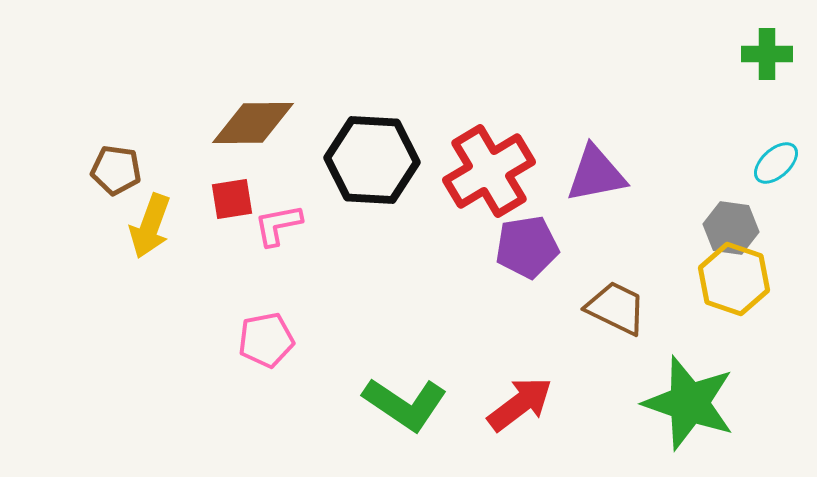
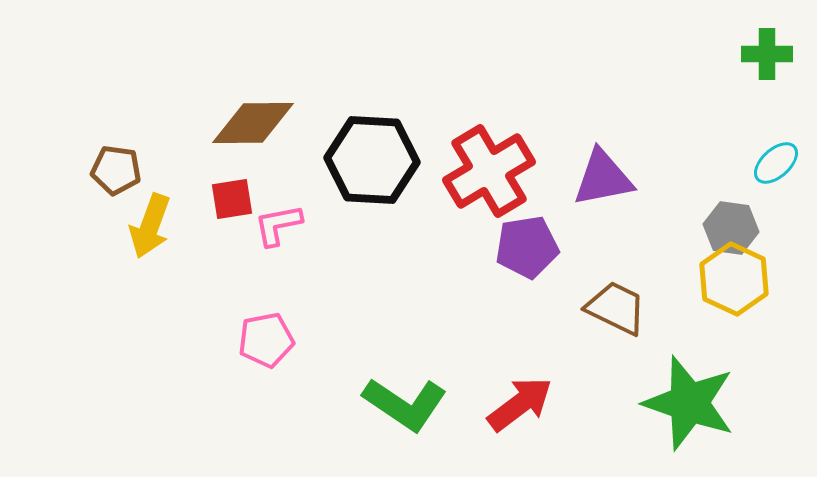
purple triangle: moved 7 px right, 4 px down
yellow hexagon: rotated 6 degrees clockwise
